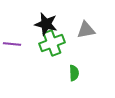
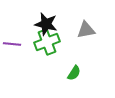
green cross: moved 5 px left, 1 px up
green semicircle: rotated 35 degrees clockwise
